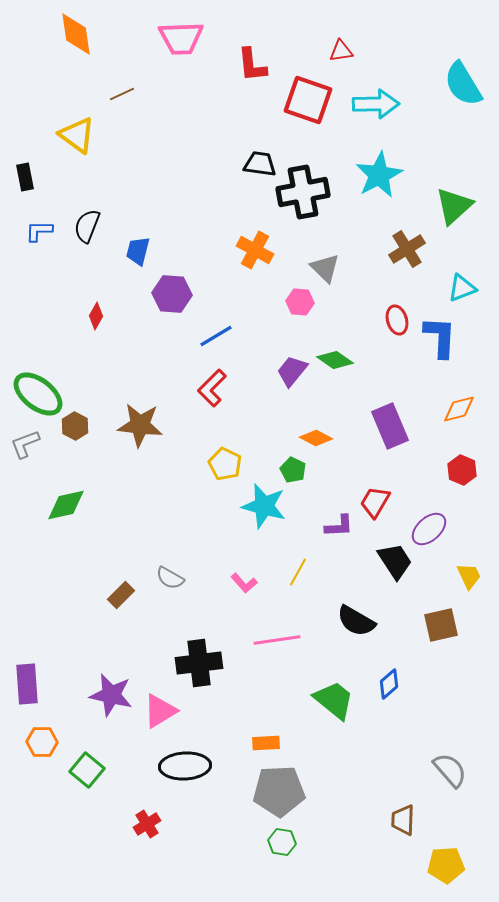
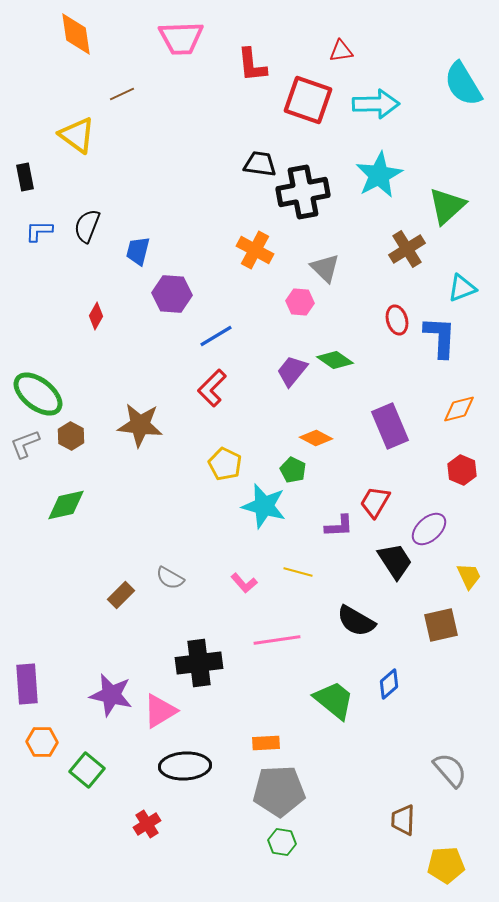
green triangle at (454, 206): moved 7 px left
brown hexagon at (75, 426): moved 4 px left, 10 px down
yellow line at (298, 572): rotated 76 degrees clockwise
